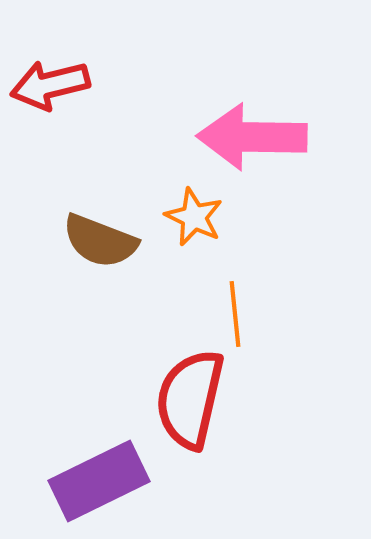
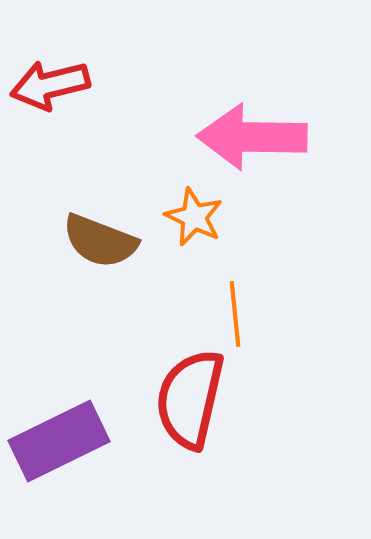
purple rectangle: moved 40 px left, 40 px up
